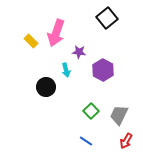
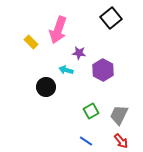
black square: moved 4 px right
pink arrow: moved 2 px right, 3 px up
yellow rectangle: moved 1 px down
purple star: moved 1 px down
cyan arrow: rotated 120 degrees clockwise
green square: rotated 14 degrees clockwise
red arrow: moved 5 px left; rotated 70 degrees counterclockwise
